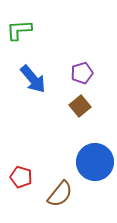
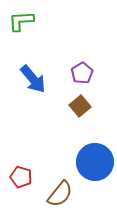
green L-shape: moved 2 px right, 9 px up
purple pentagon: rotated 15 degrees counterclockwise
